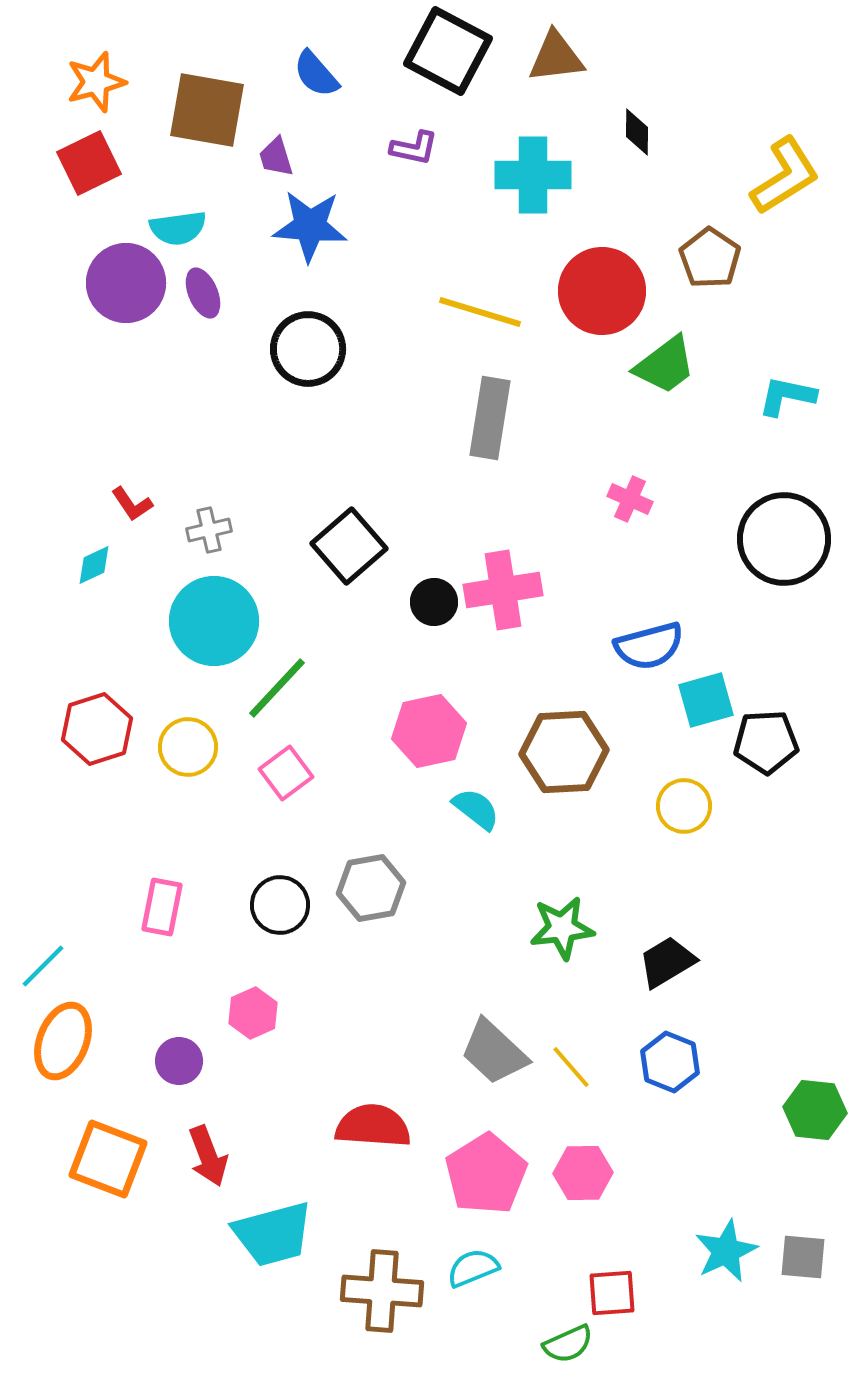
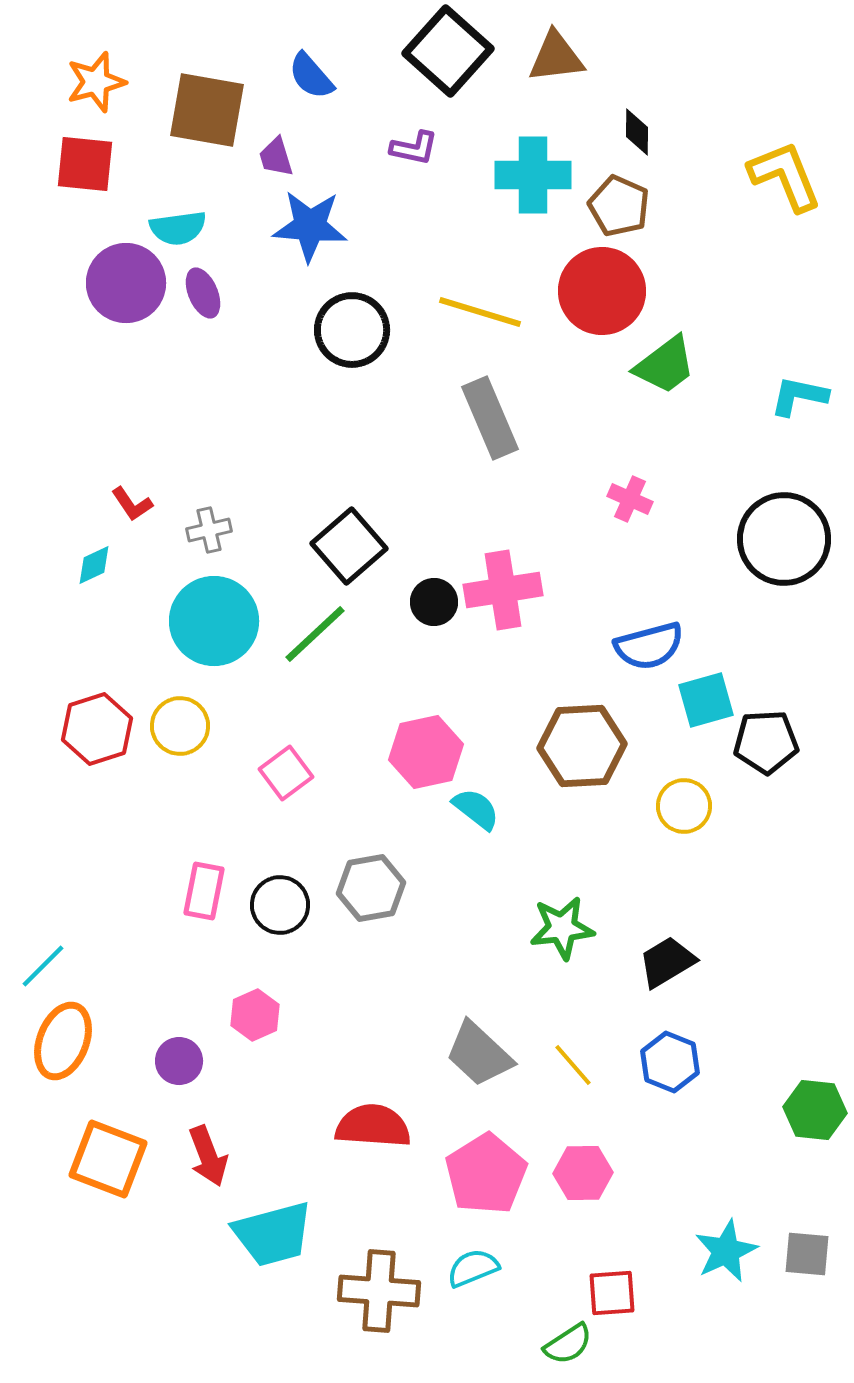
black square at (448, 51): rotated 14 degrees clockwise
blue semicircle at (316, 74): moved 5 px left, 2 px down
red square at (89, 163): moved 4 px left, 1 px down; rotated 32 degrees clockwise
yellow L-shape at (785, 176): rotated 80 degrees counterclockwise
brown pentagon at (710, 258): moved 91 px left, 52 px up; rotated 10 degrees counterclockwise
black circle at (308, 349): moved 44 px right, 19 px up
cyan L-shape at (787, 396): moved 12 px right
gray rectangle at (490, 418): rotated 32 degrees counterclockwise
green line at (277, 688): moved 38 px right, 54 px up; rotated 4 degrees clockwise
pink hexagon at (429, 731): moved 3 px left, 21 px down
yellow circle at (188, 747): moved 8 px left, 21 px up
brown hexagon at (564, 752): moved 18 px right, 6 px up
pink rectangle at (162, 907): moved 42 px right, 16 px up
pink hexagon at (253, 1013): moved 2 px right, 2 px down
gray trapezoid at (494, 1052): moved 15 px left, 2 px down
yellow line at (571, 1067): moved 2 px right, 2 px up
gray square at (803, 1257): moved 4 px right, 3 px up
brown cross at (382, 1291): moved 3 px left
green semicircle at (568, 1344): rotated 9 degrees counterclockwise
